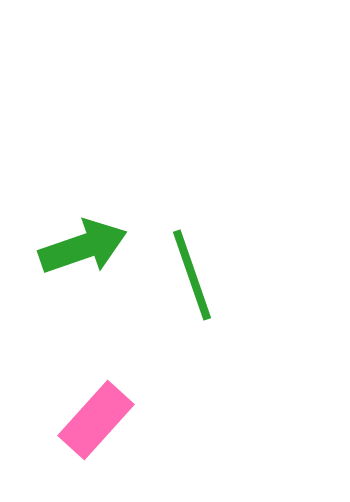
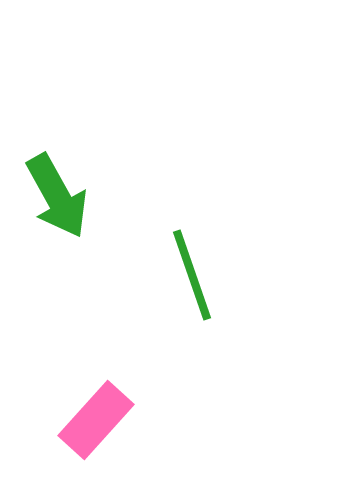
green arrow: moved 26 px left, 51 px up; rotated 80 degrees clockwise
